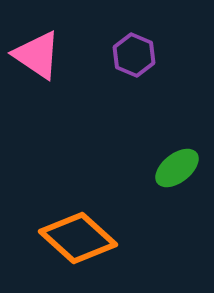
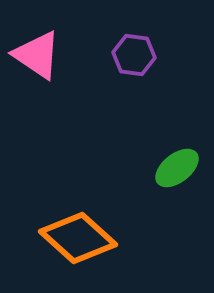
purple hexagon: rotated 15 degrees counterclockwise
